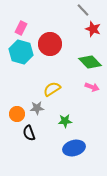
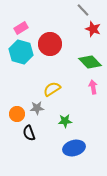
pink rectangle: rotated 32 degrees clockwise
pink arrow: moved 1 px right; rotated 120 degrees counterclockwise
